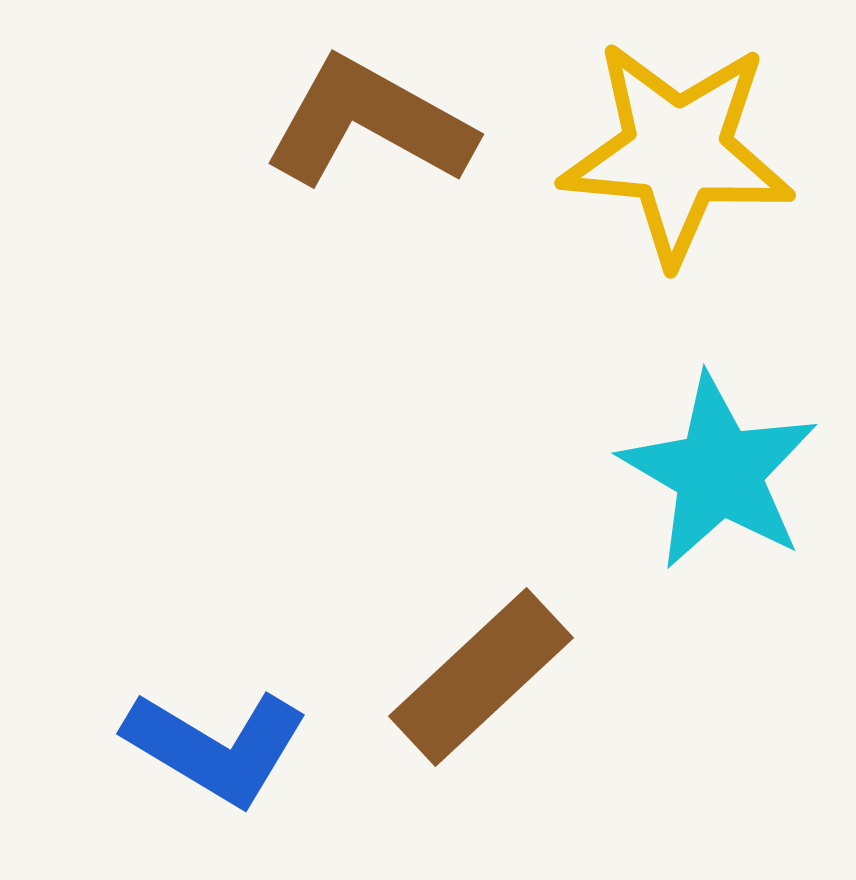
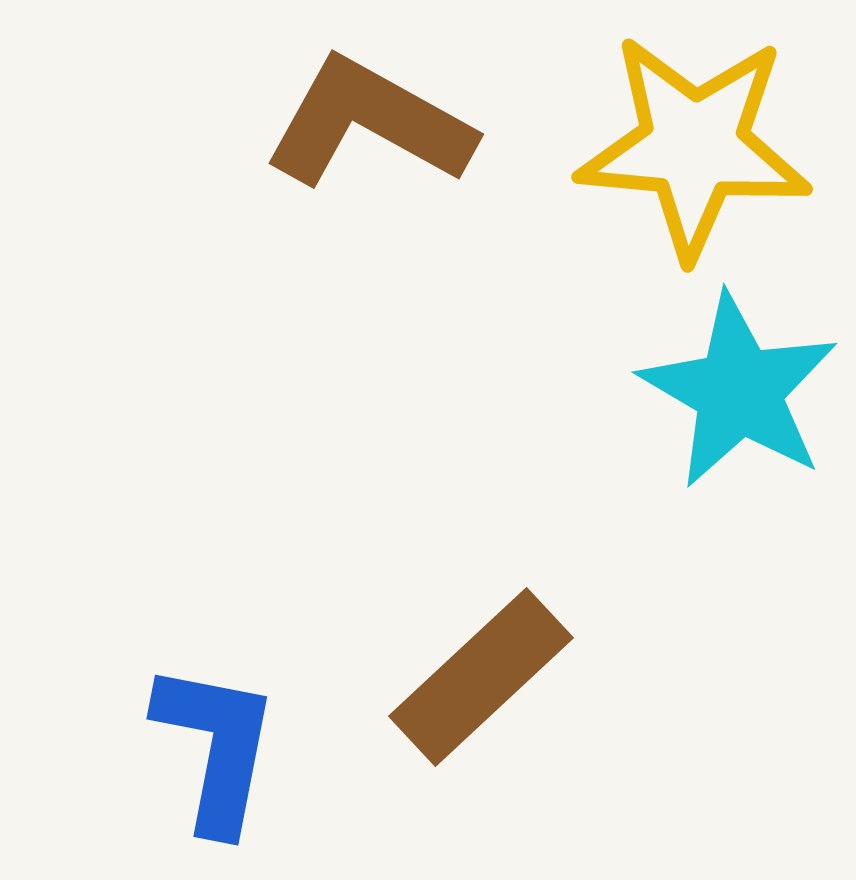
yellow star: moved 17 px right, 6 px up
cyan star: moved 20 px right, 81 px up
blue L-shape: rotated 110 degrees counterclockwise
